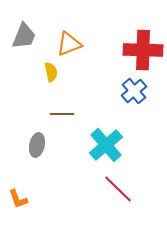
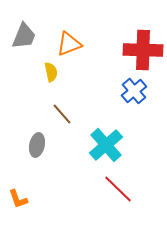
brown line: rotated 50 degrees clockwise
